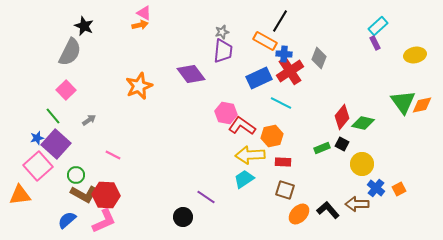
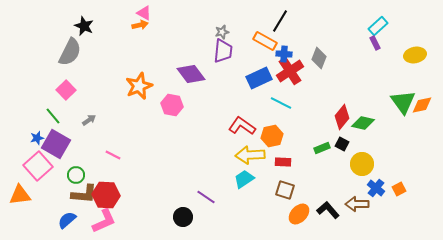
pink hexagon at (226, 113): moved 54 px left, 8 px up
purple square at (56, 144): rotated 12 degrees counterclockwise
brown L-shape at (84, 194): rotated 24 degrees counterclockwise
